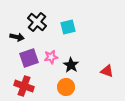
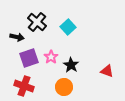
cyan square: rotated 28 degrees counterclockwise
pink star: rotated 24 degrees counterclockwise
orange circle: moved 2 px left
